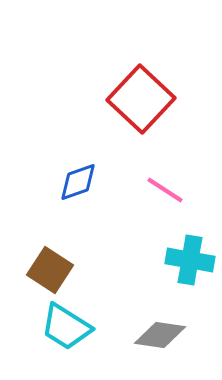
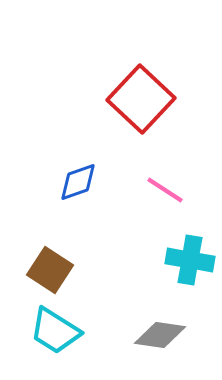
cyan trapezoid: moved 11 px left, 4 px down
